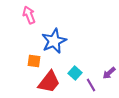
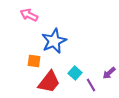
pink arrow: rotated 42 degrees counterclockwise
